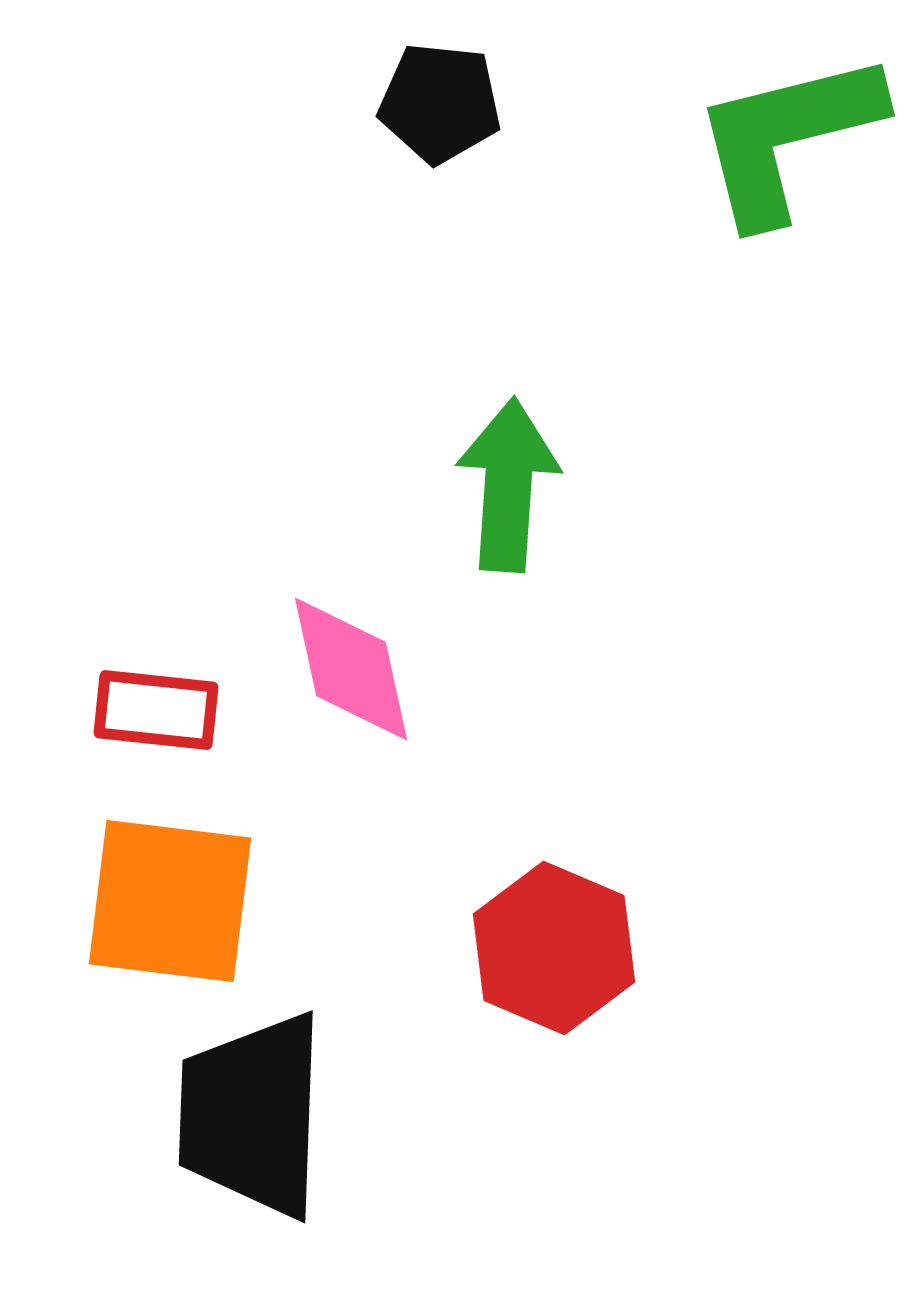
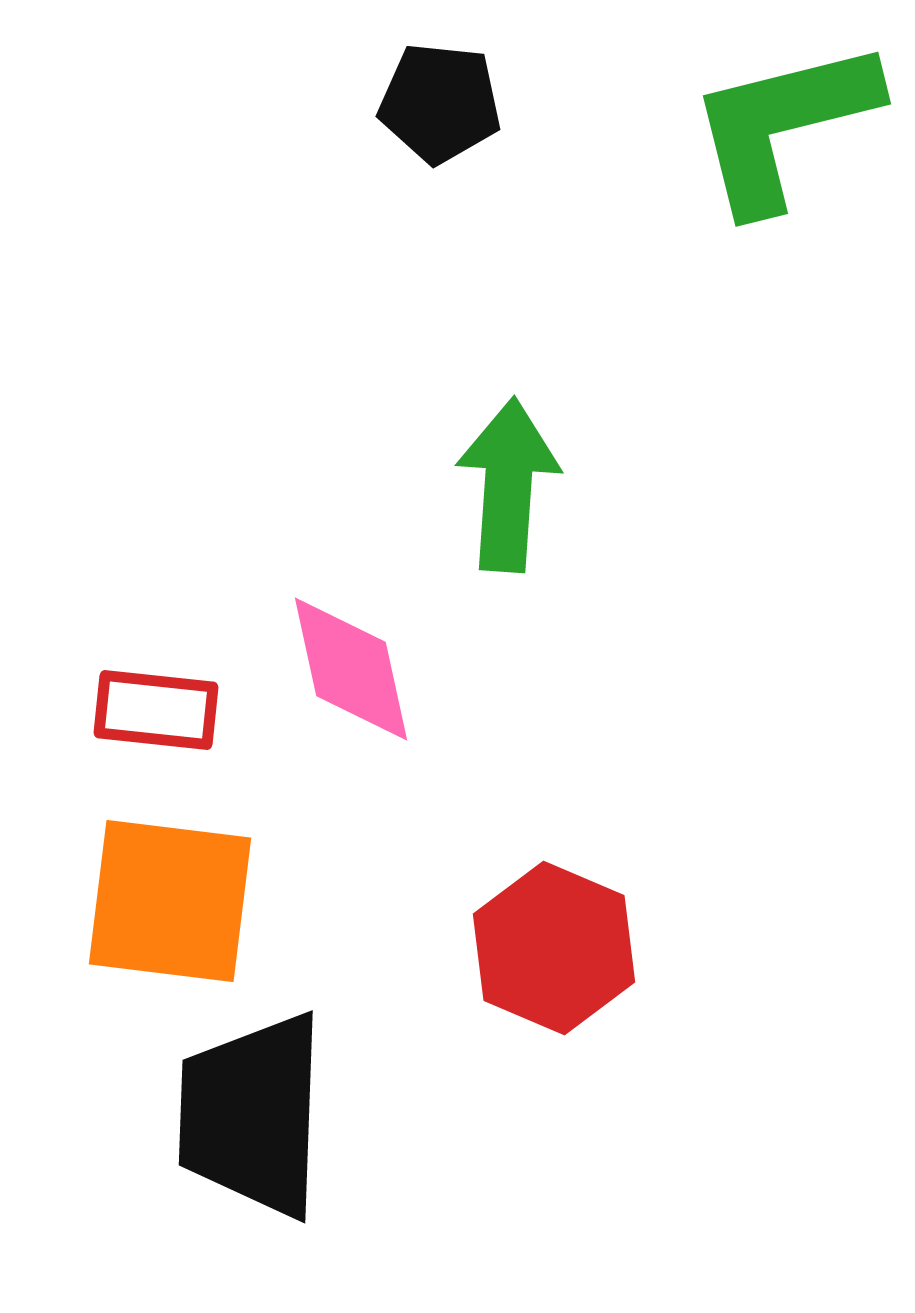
green L-shape: moved 4 px left, 12 px up
